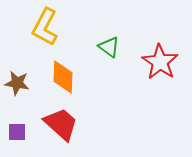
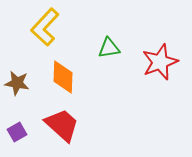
yellow L-shape: rotated 15 degrees clockwise
green triangle: moved 1 px down; rotated 45 degrees counterclockwise
red star: rotated 18 degrees clockwise
red trapezoid: moved 1 px right, 1 px down
purple square: rotated 30 degrees counterclockwise
